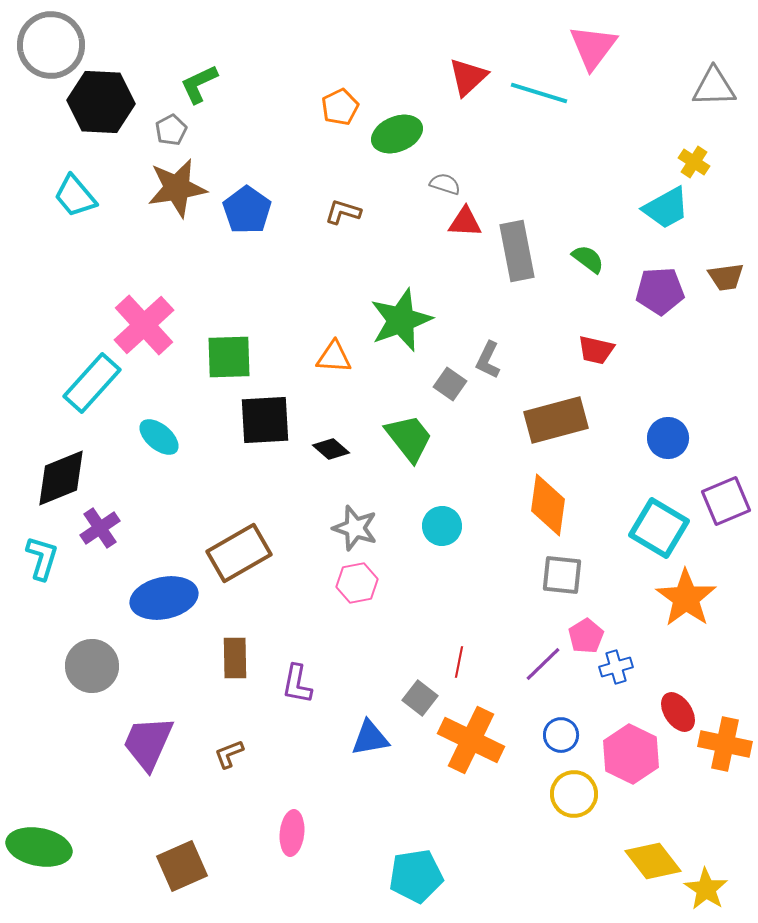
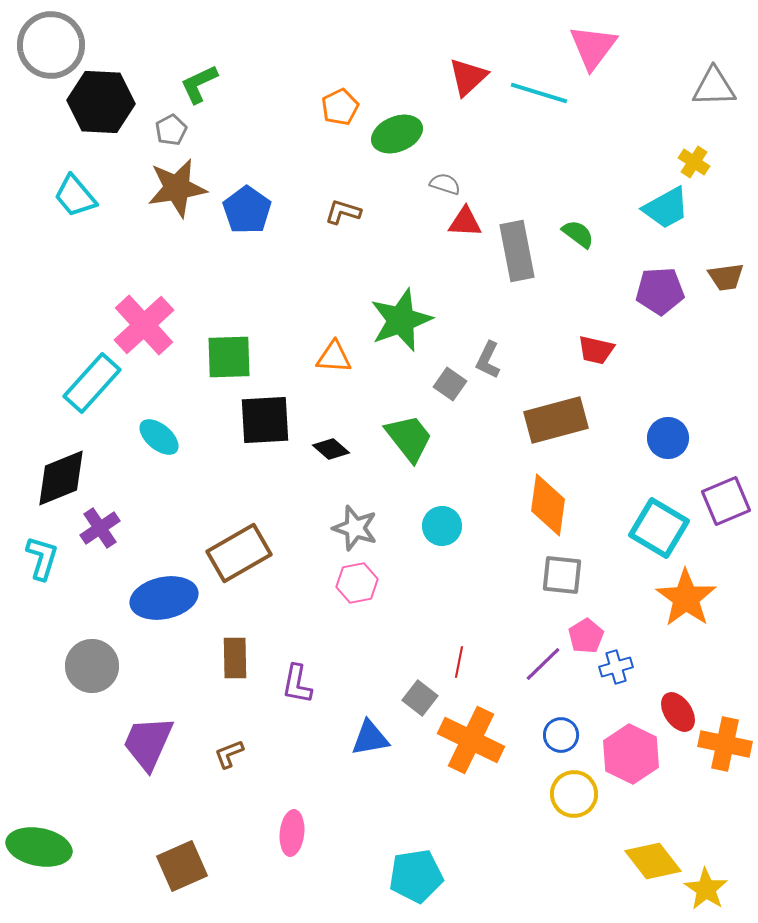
green semicircle at (588, 259): moved 10 px left, 25 px up
